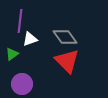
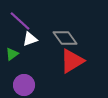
purple line: rotated 55 degrees counterclockwise
gray diamond: moved 1 px down
red triangle: moved 5 px right; rotated 44 degrees clockwise
purple circle: moved 2 px right, 1 px down
